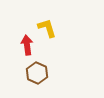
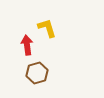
brown hexagon: rotated 20 degrees clockwise
